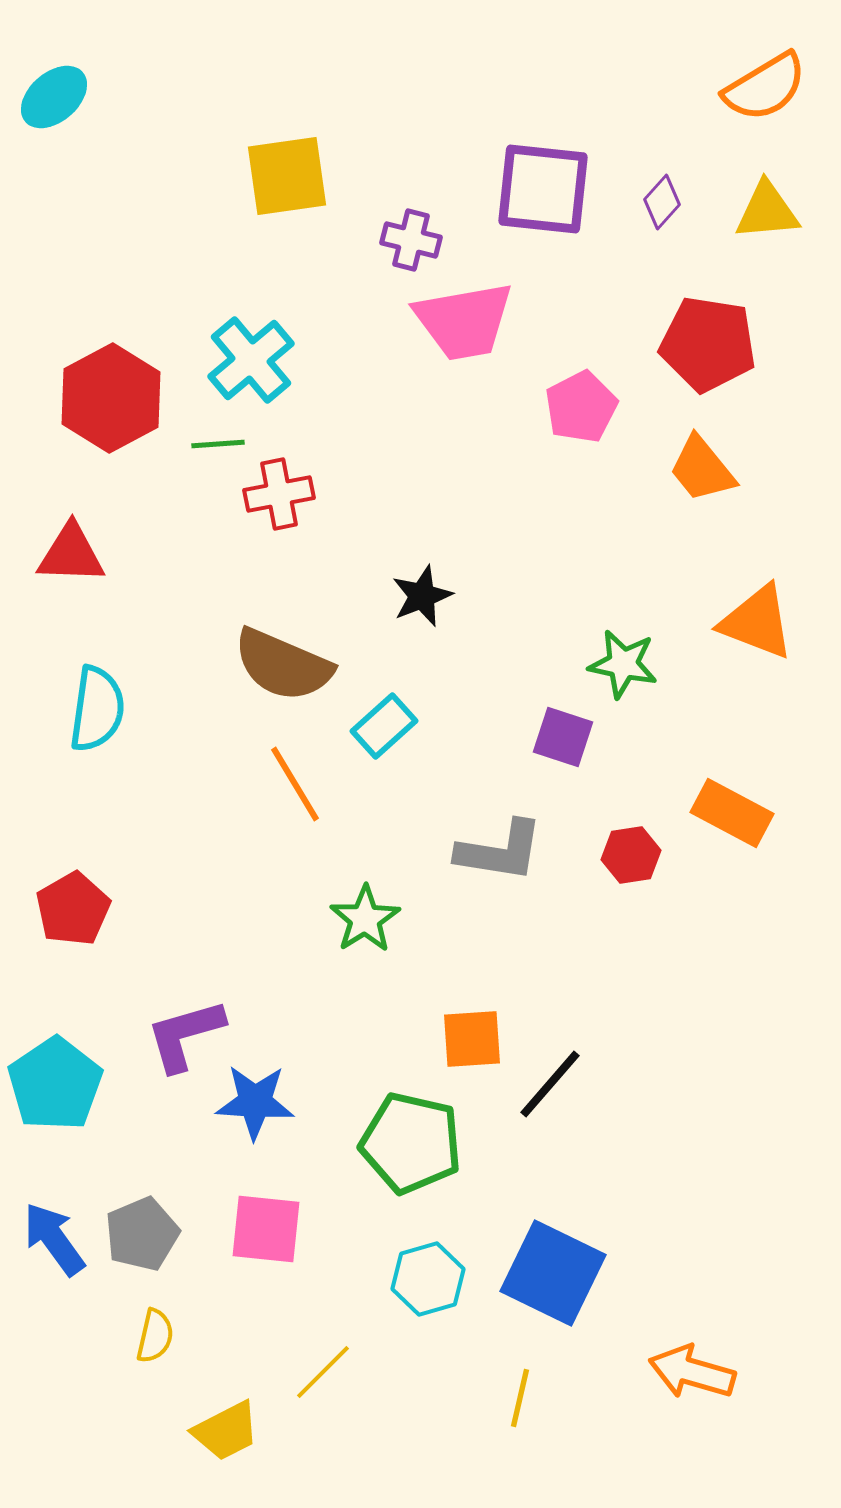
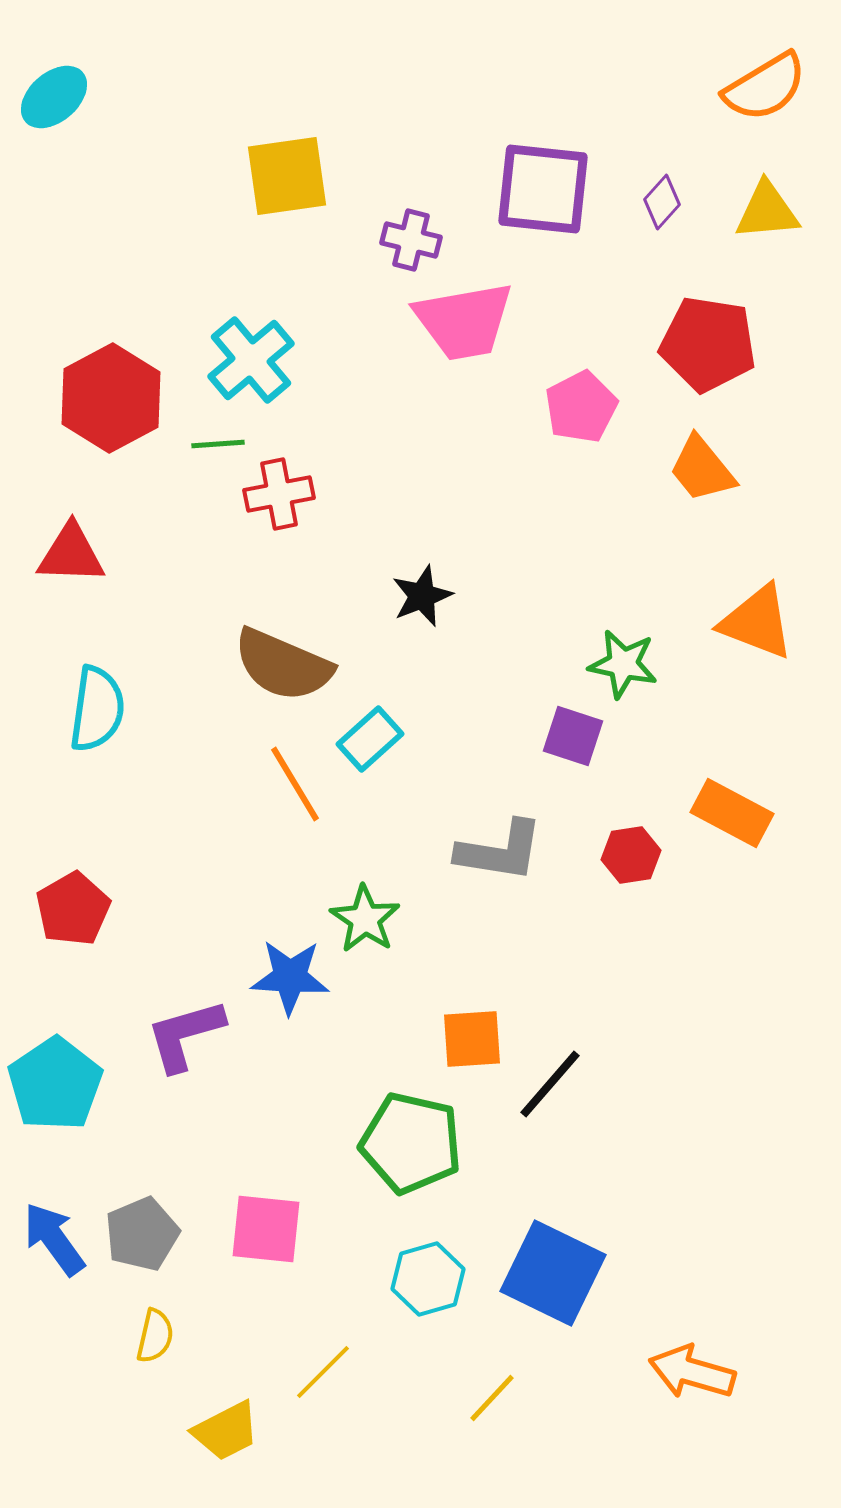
cyan rectangle at (384, 726): moved 14 px left, 13 px down
purple square at (563, 737): moved 10 px right, 1 px up
green star at (365, 919): rotated 6 degrees counterclockwise
blue star at (255, 1102): moved 35 px right, 125 px up
yellow line at (520, 1398): moved 28 px left; rotated 30 degrees clockwise
